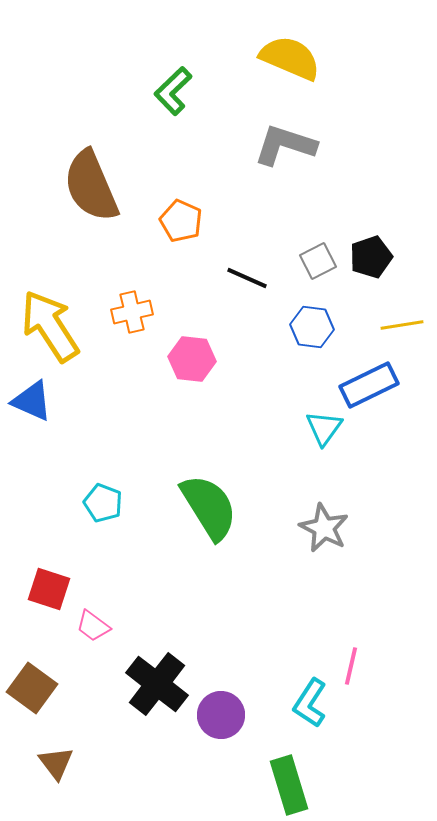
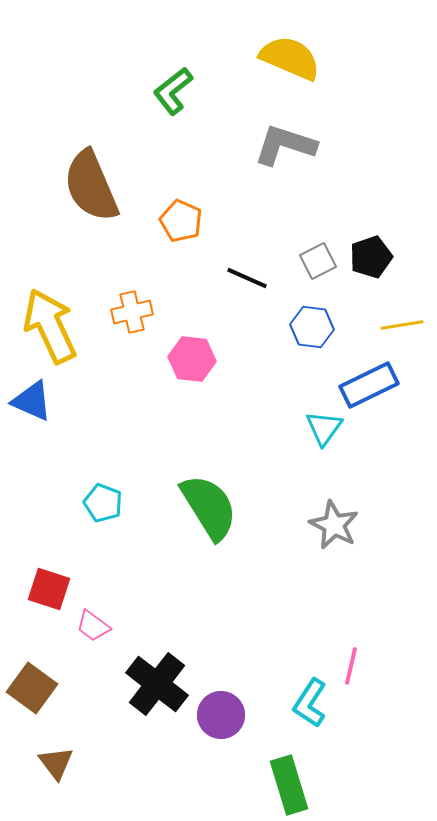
green L-shape: rotated 6 degrees clockwise
yellow arrow: rotated 8 degrees clockwise
gray star: moved 10 px right, 3 px up
